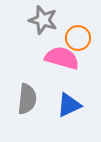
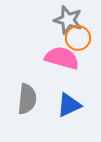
gray star: moved 25 px right
